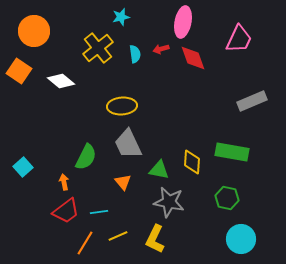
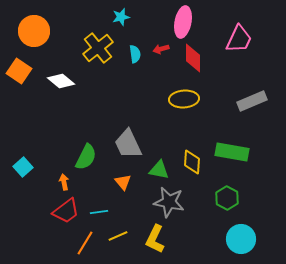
red diamond: rotated 20 degrees clockwise
yellow ellipse: moved 62 px right, 7 px up
green hexagon: rotated 15 degrees clockwise
